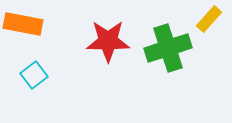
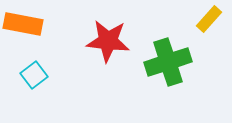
red star: rotated 6 degrees clockwise
green cross: moved 14 px down
